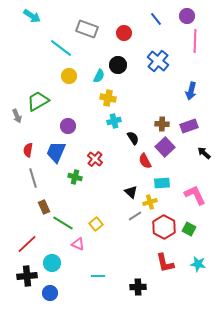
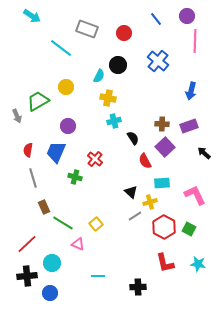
yellow circle at (69, 76): moved 3 px left, 11 px down
